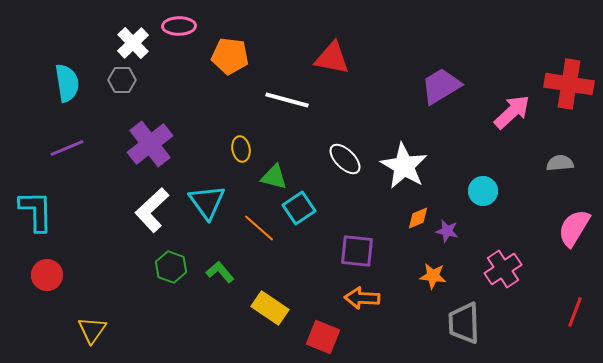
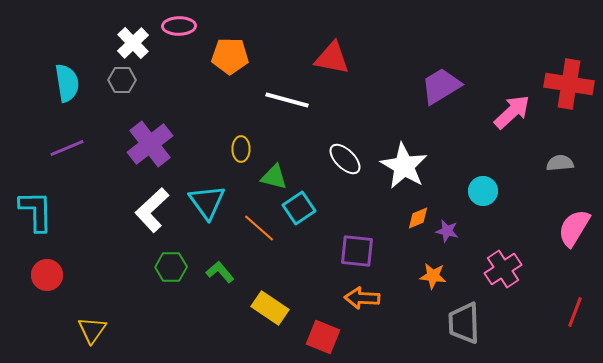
orange pentagon: rotated 6 degrees counterclockwise
yellow ellipse: rotated 10 degrees clockwise
green hexagon: rotated 20 degrees counterclockwise
